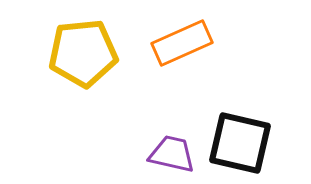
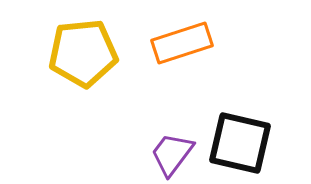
orange rectangle: rotated 6 degrees clockwise
purple trapezoid: rotated 66 degrees counterclockwise
